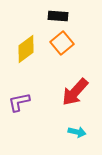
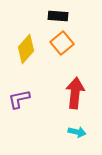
yellow diamond: rotated 12 degrees counterclockwise
red arrow: moved 1 px down; rotated 144 degrees clockwise
purple L-shape: moved 3 px up
